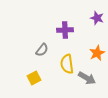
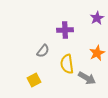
purple star: rotated 24 degrees clockwise
gray semicircle: moved 1 px right, 1 px down
yellow square: moved 2 px down
